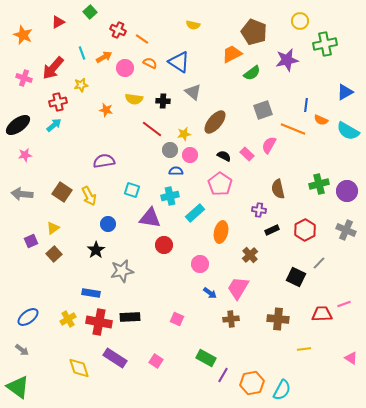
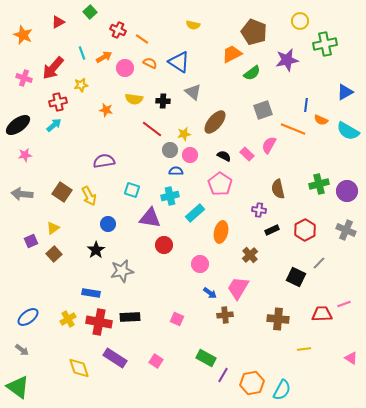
brown cross at (231, 319): moved 6 px left, 4 px up
